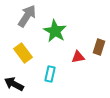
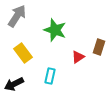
gray arrow: moved 10 px left
green star: moved 1 px up; rotated 10 degrees counterclockwise
red triangle: rotated 24 degrees counterclockwise
cyan rectangle: moved 2 px down
black arrow: rotated 54 degrees counterclockwise
